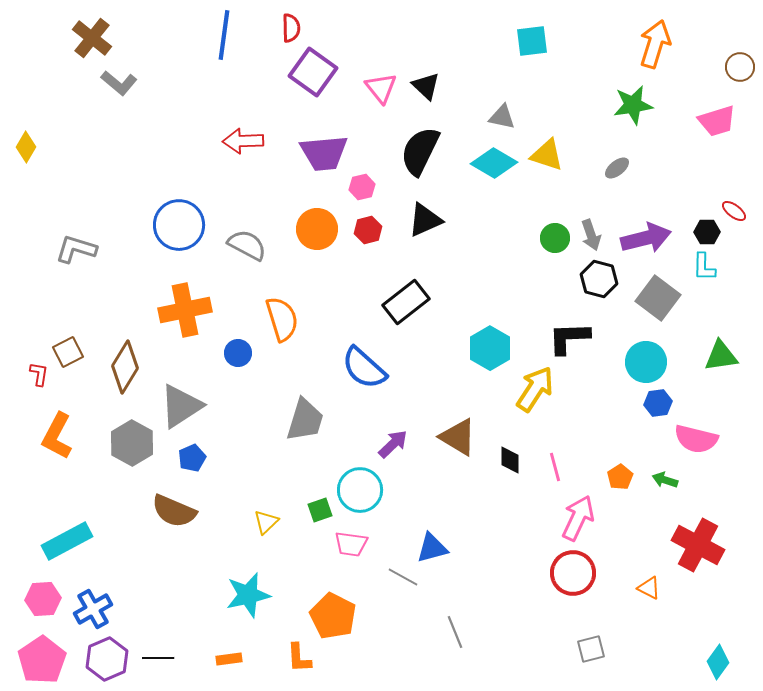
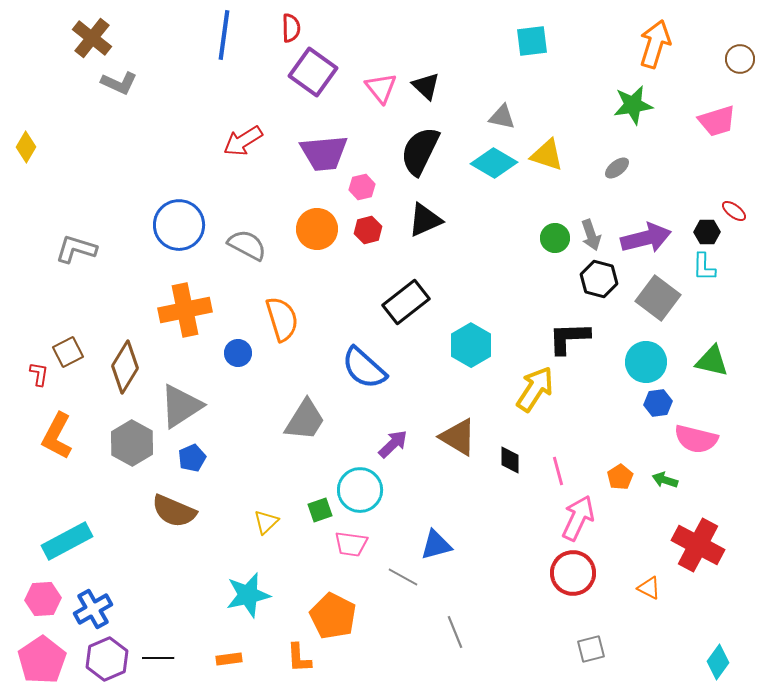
brown circle at (740, 67): moved 8 px up
gray L-shape at (119, 83): rotated 15 degrees counterclockwise
red arrow at (243, 141): rotated 30 degrees counterclockwise
cyan hexagon at (490, 348): moved 19 px left, 3 px up
green triangle at (721, 356): moved 9 px left, 5 px down; rotated 21 degrees clockwise
gray trapezoid at (305, 420): rotated 15 degrees clockwise
pink line at (555, 467): moved 3 px right, 4 px down
blue triangle at (432, 548): moved 4 px right, 3 px up
